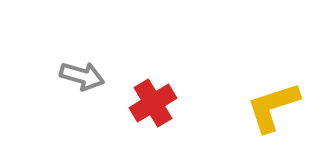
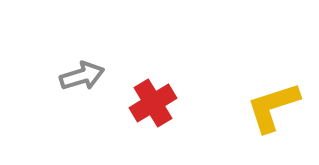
gray arrow: rotated 33 degrees counterclockwise
